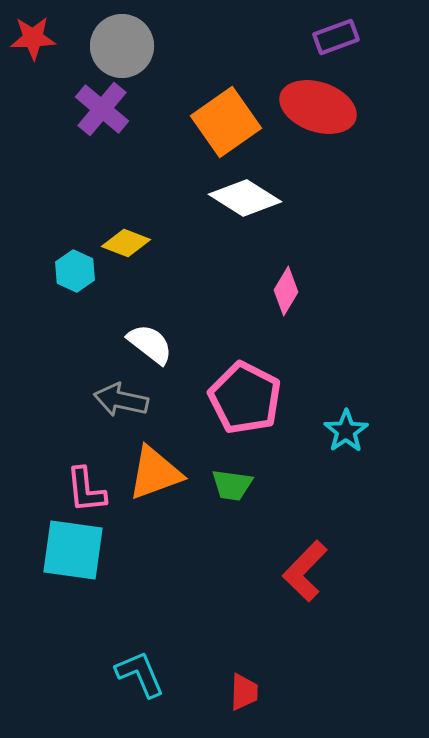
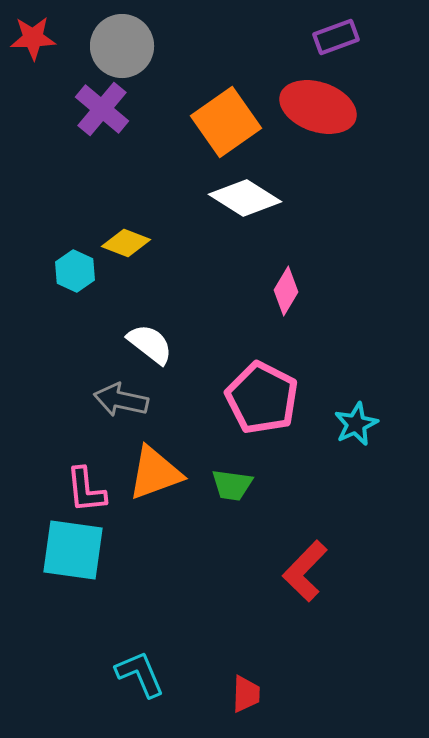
pink pentagon: moved 17 px right
cyan star: moved 10 px right, 7 px up; rotated 9 degrees clockwise
red trapezoid: moved 2 px right, 2 px down
